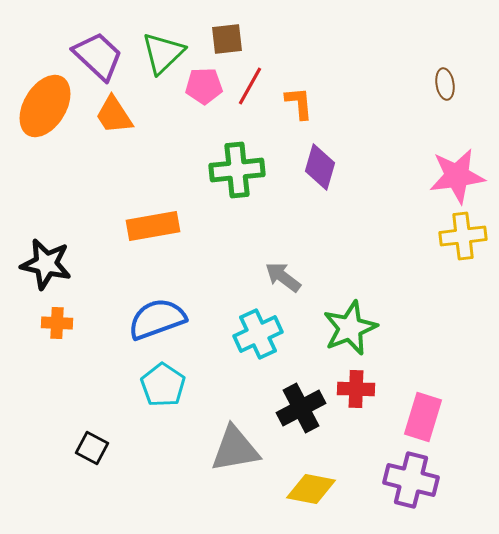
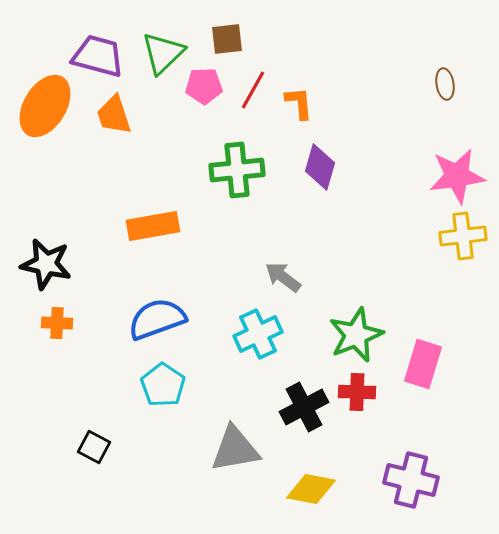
purple trapezoid: rotated 28 degrees counterclockwise
red line: moved 3 px right, 4 px down
orange trapezoid: rotated 15 degrees clockwise
green star: moved 6 px right, 7 px down
red cross: moved 1 px right, 3 px down
black cross: moved 3 px right, 1 px up
pink rectangle: moved 53 px up
black square: moved 2 px right, 1 px up
